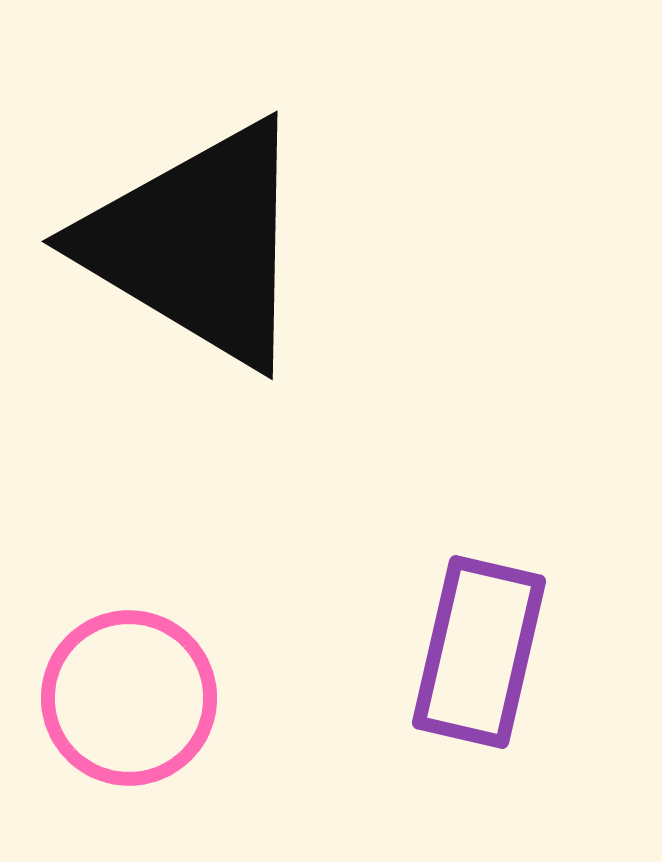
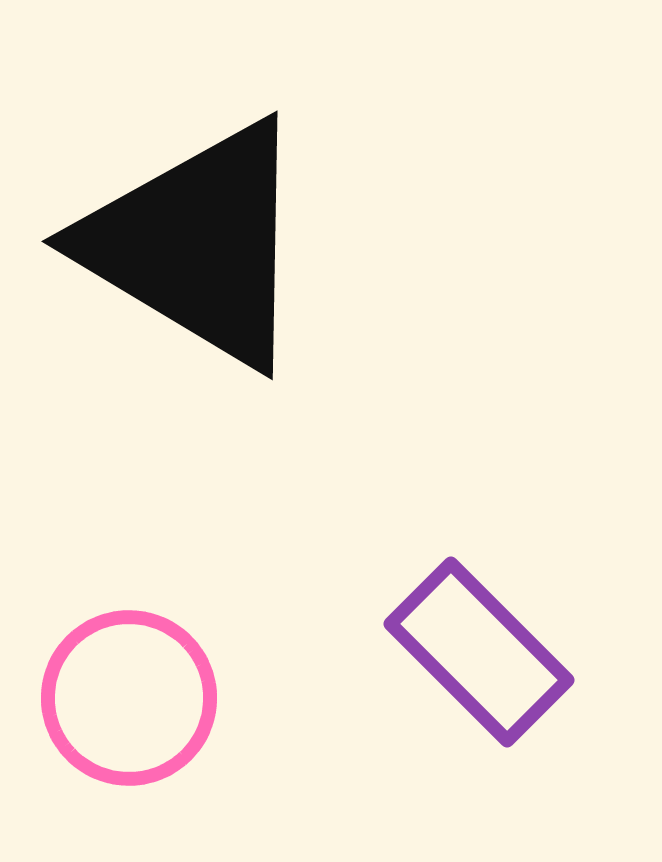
purple rectangle: rotated 58 degrees counterclockwise
